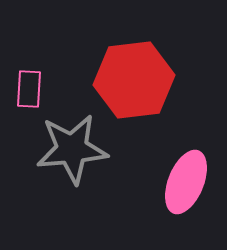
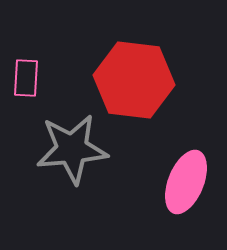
red hexagon: rotated 14 degrees clockwise
pink rectangle: moved 3 px left, 11 px up
